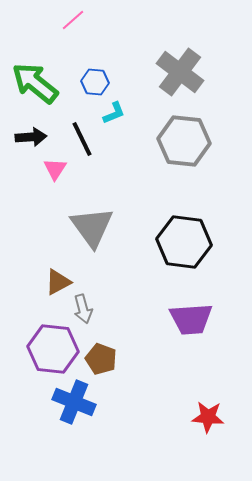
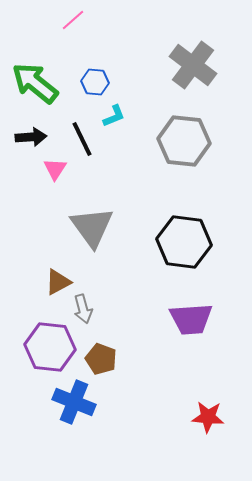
gray cross: moved 13 px right, 7 px up
cyan L-shape: moved 3 px down
purple hexagon: moved 3 px left, 2 px up
